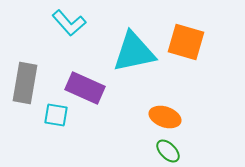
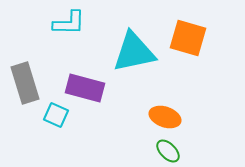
cyan L-shape: rotated 48 degrees counterclockwise
orange square: moved 2 px right, 4 px up
gray rectangle: rotated 27 degrees counterclockwise
purple rectangle: rotated 9 degrees counterclockwise
cyan square: rotated 15 degrees clockwise
